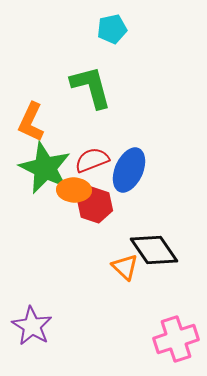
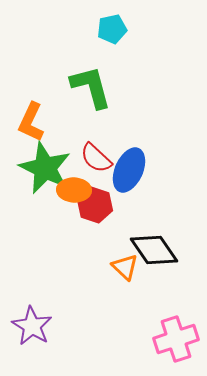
red semicircle: moved 4 px right, 2 px up; rotated 116 degrees counterclockwise
